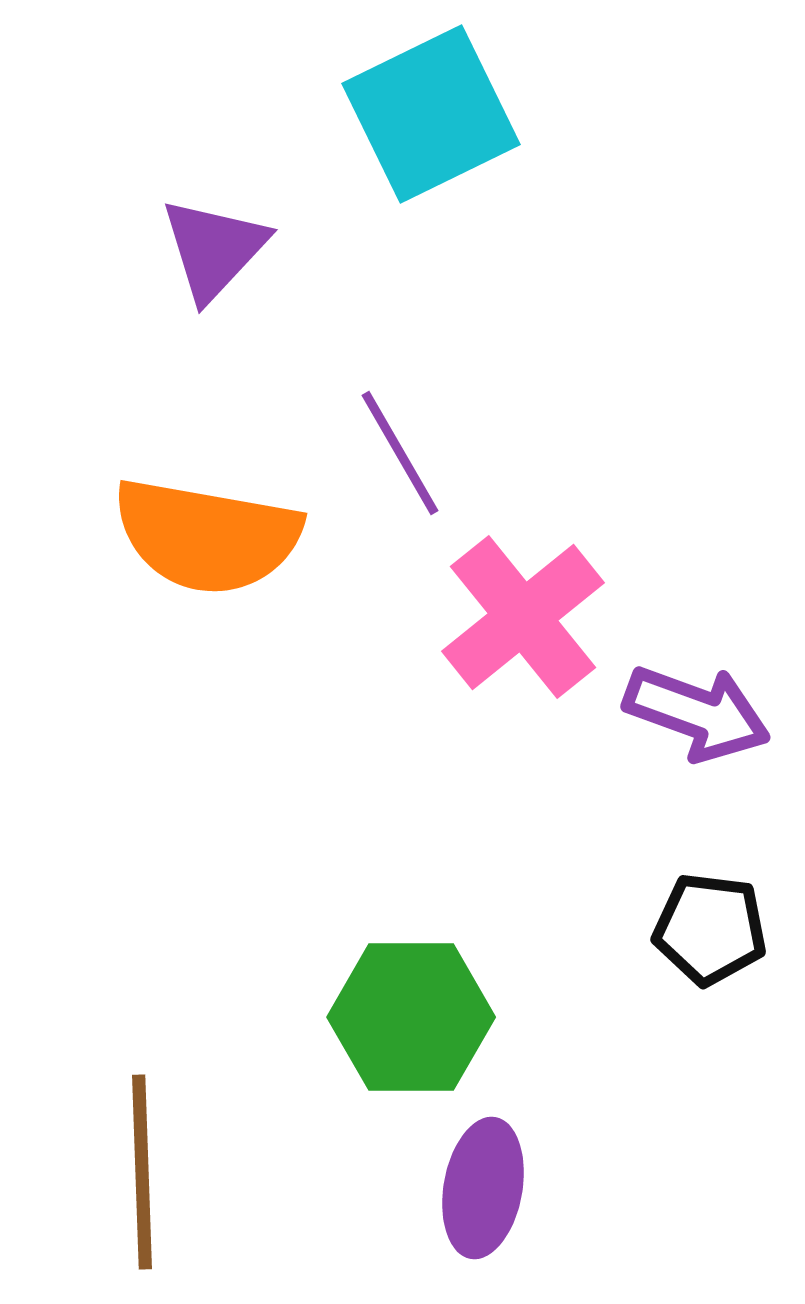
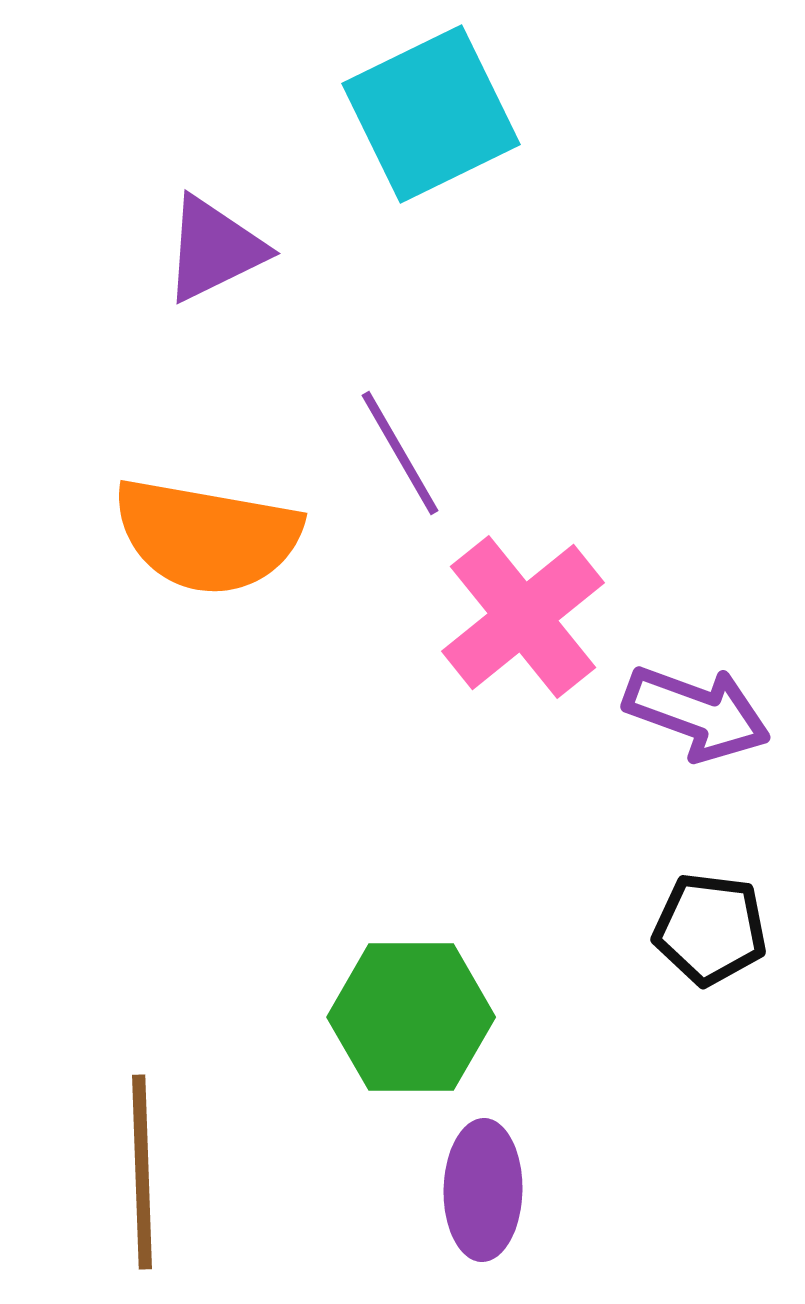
purple triangle: rotated 21 degrees clockwise
purple ellipse: moved 2 px down; rotated 9 degrees counterclockwise
